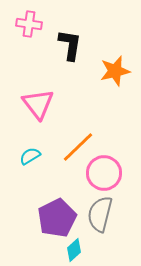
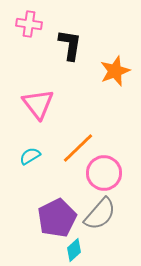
orange star: rotated 8 degrees counterclockwise
orange line: moved 1 px down
gray semicircle: rotated 153 degrees counterclockwise
